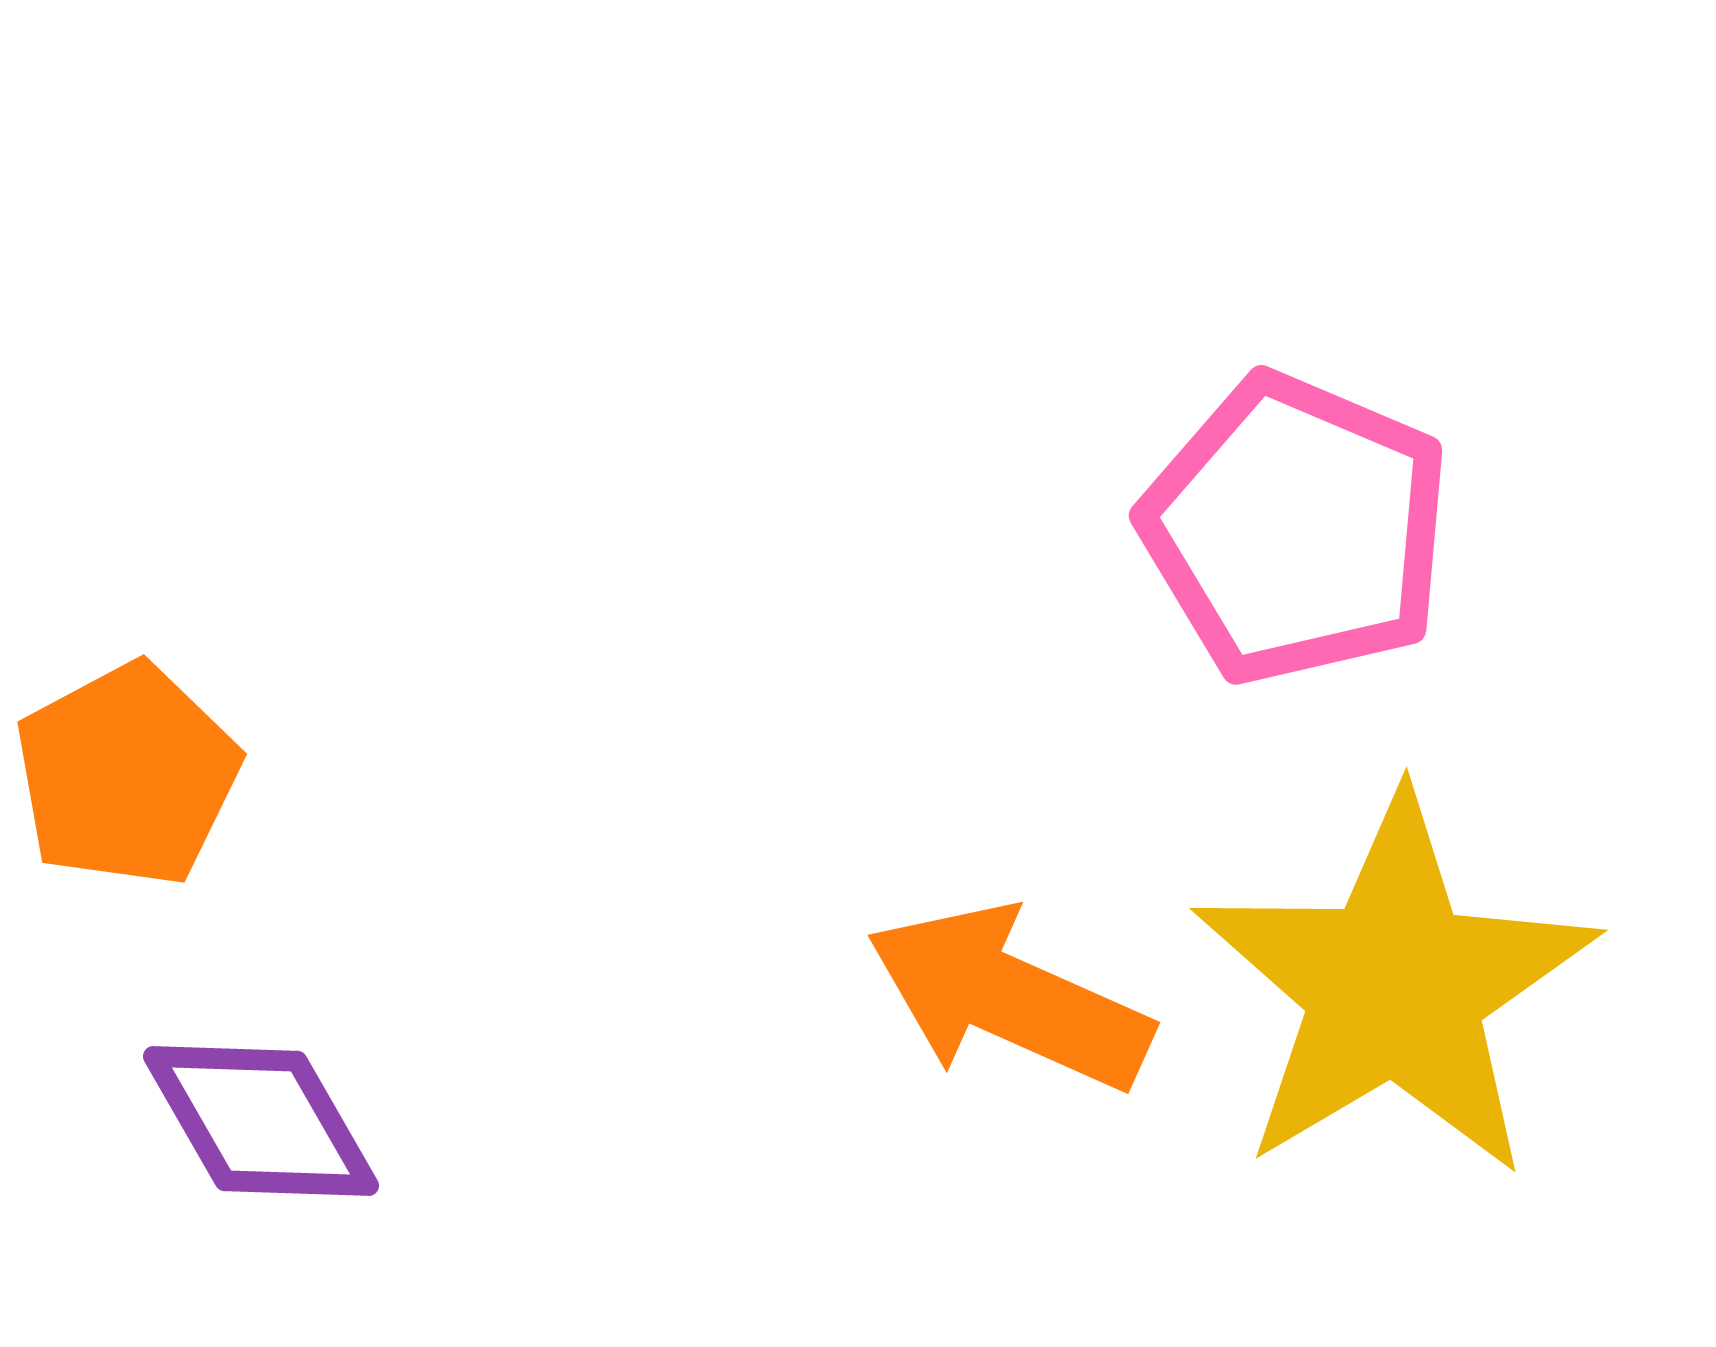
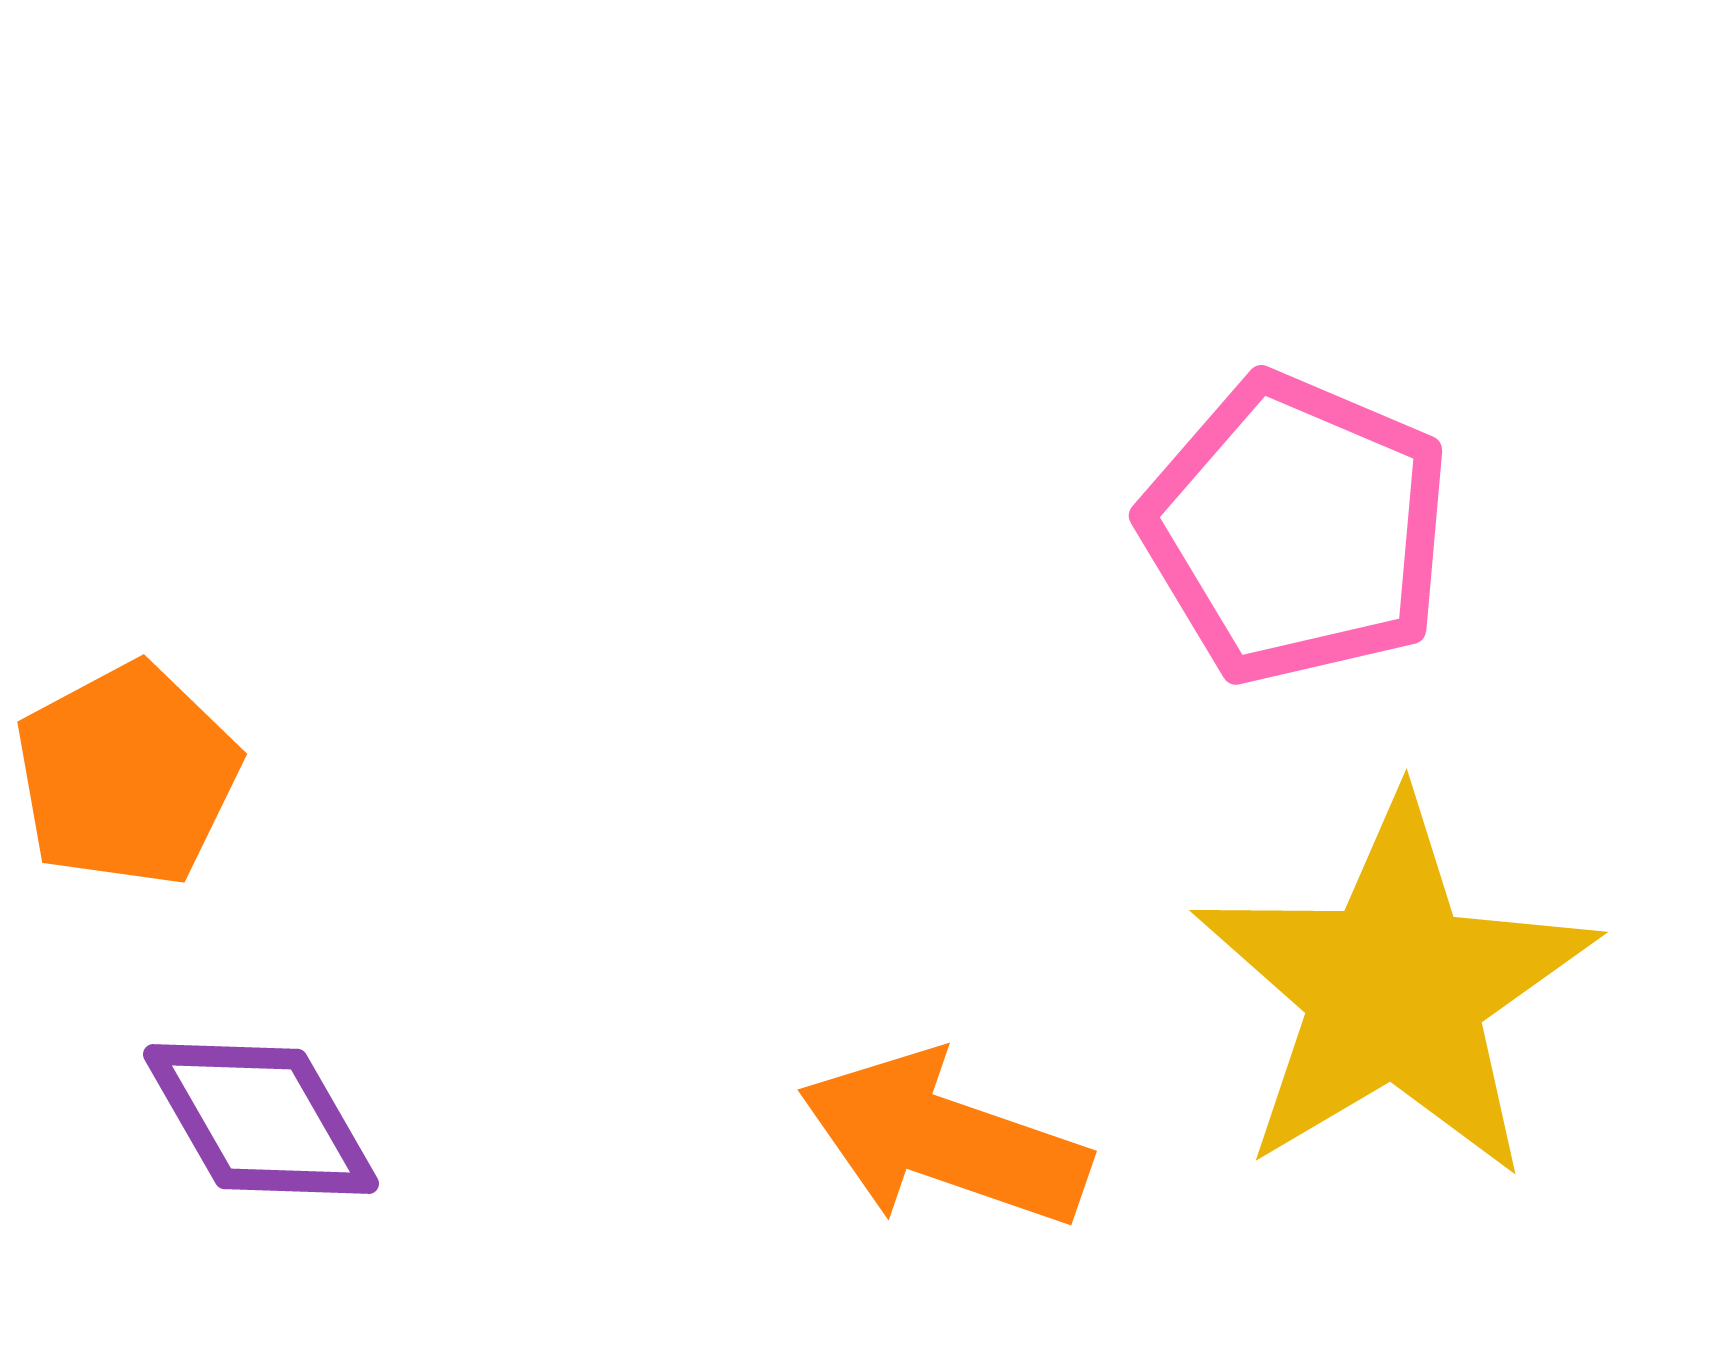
yellow star: moved 2 px down
orange arrow: moved 65 px left, 142 px down; rotated 5 degrees counterclockwise
purple diamond: moved 2 px up
